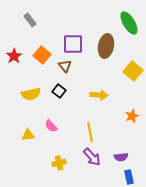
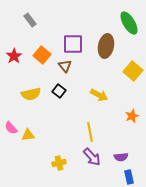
yellow arrow: rotated 24 degrees clockwise
pink semicircle: moved 40 px left, 2 px down
